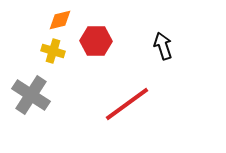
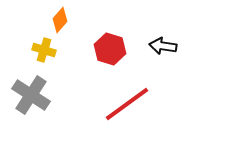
orange diamond: rotated 35 degrees counterclockwise
red hexagon: moved 14 px right, 8 px down; rotated 16 degrees clockwise
black arrow: rotated 64 degrees counterclockwise
yellow cross: moved 9 px left, 1 px up
